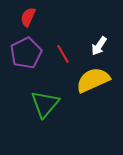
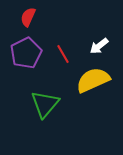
white arrow: rotated 18 degrees clockwise
